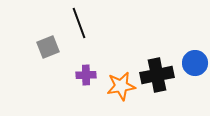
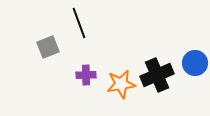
black cross: rotated 12 degrees counterclockwise
orange star: moved 2 px up
